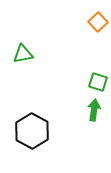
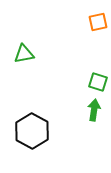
orange square: rotated 30 degrees clockwise
green triangle: moved 1 px right
